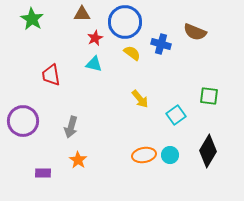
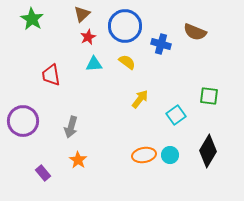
brown triangle: rotated 42 degrees counterclockwise
blue circle: moved 4 px down
red star: moved 7 px left, 1 px up
yellow semicircle: moved 5 px left, 9 px down
cyan triangle: rotated 18 degrees counterclockwise
yellow arrow: rotated 102 degrees counterclockwise
purple rectangle: rotated 49 degrees clockwise
